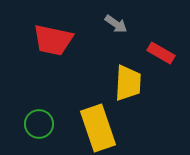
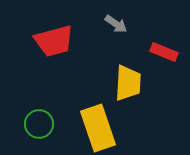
red trapezoid: moved 1 px right, 1 px down; rotated 27 degrees counterclockwise
red rectangle: moved 3 px right, 1 px up; rotated 8 degrees counterclockwise
